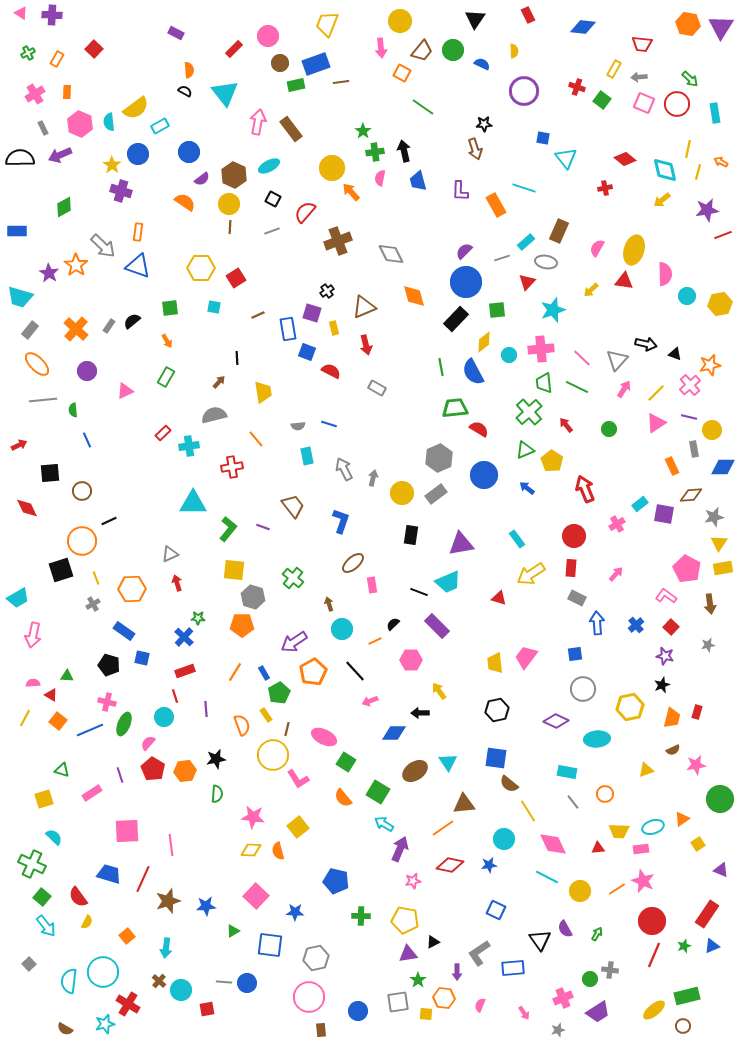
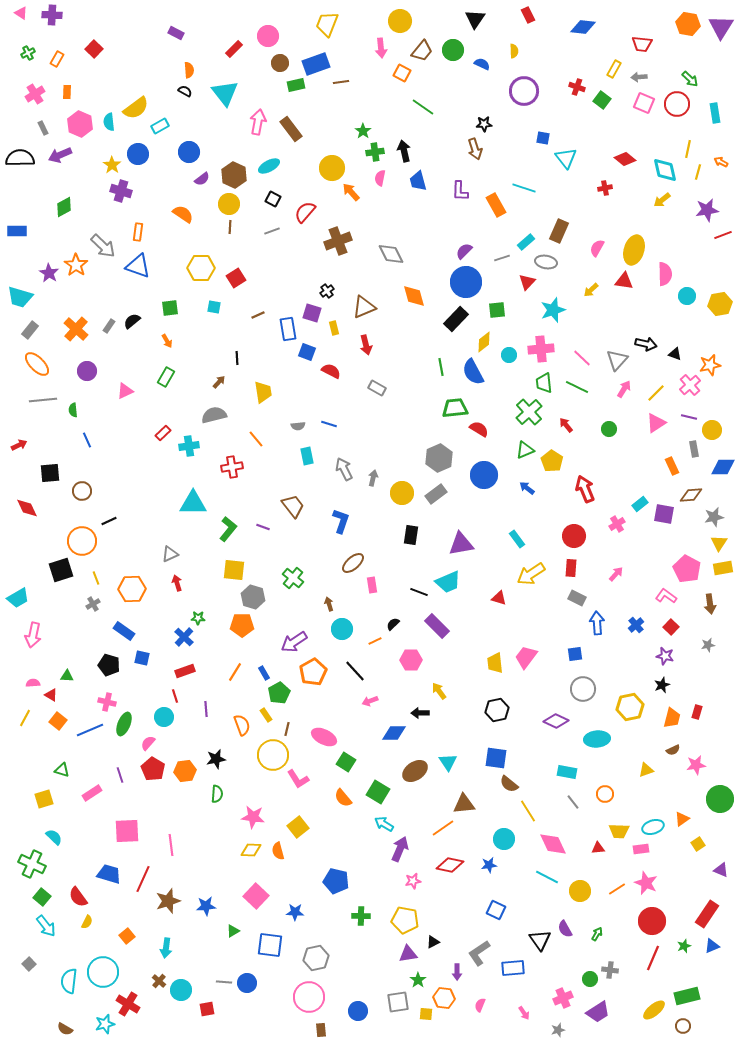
orange semicircle at (185, 202): moved 2 px left, 12 px down
pink star at (643, 881): moved 3 px right, 2 px down
red line at (654, 955): moved 1 px left, 3 px down
